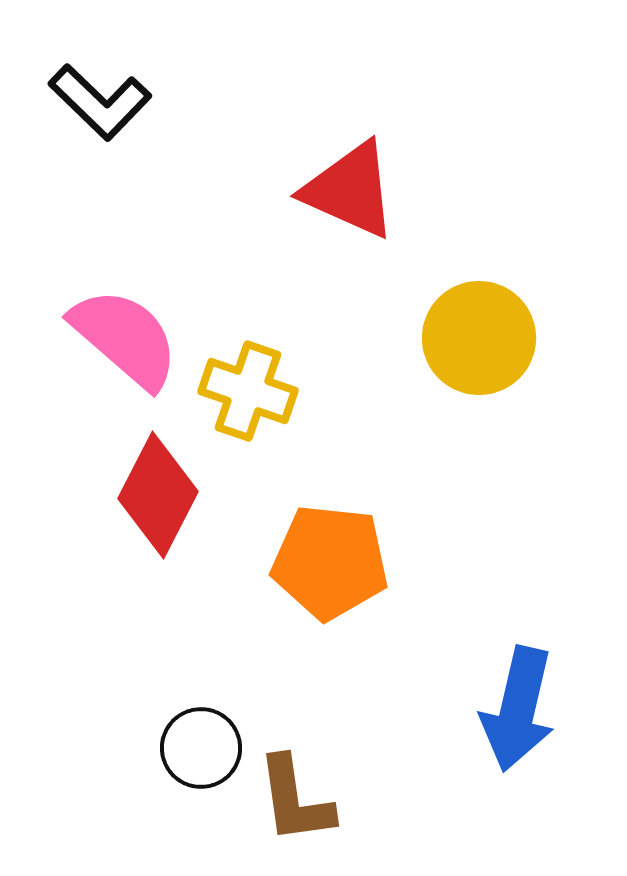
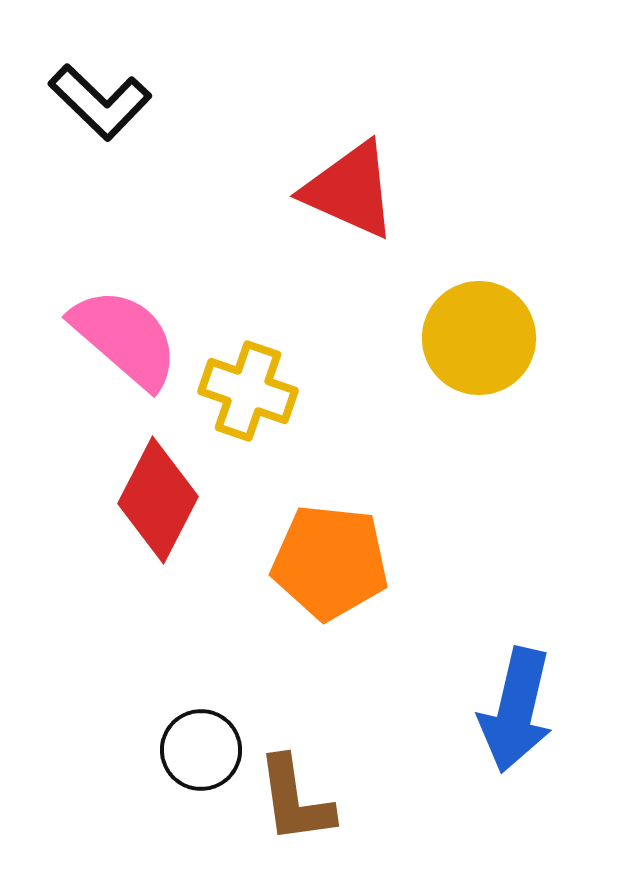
red diamond: moved 5 px down
blue arrow: moved 2 px left, 1 px down
black circle: moved 2 px down
